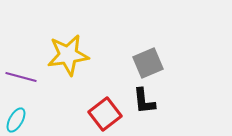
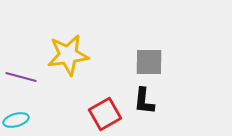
gray square: moved 1 px right, 1 px up; rotated 24 degrees clockwise
black L-shape: rotated 12 degrees clockwise
red square: rotated 8 degrees clockwise
cyan ellipse: rotated 45 degrees clockwise
